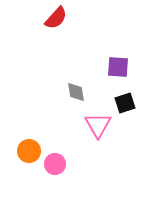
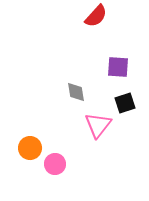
red semicircle: moved 40 px right, 2 px up
pink triangle: rotated 8 degrees clockwise
orange circle: moved 1 px right, 3 px up
